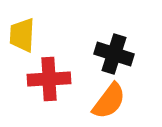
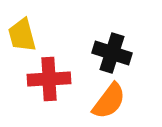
yellow trapezoid: rotated 18 degrees counterclockwise
black cross: moved 2 px left, 1 px up
